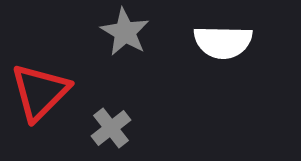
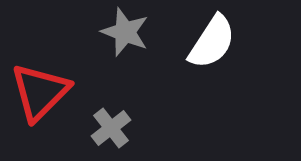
gray star: rotated 9 degrees counterclockwise
white semicircle: moved 11 px left; rotated 58 degrees counterclockwise
